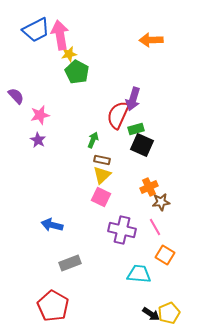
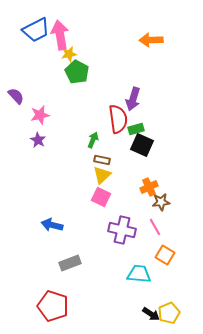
red semicircle: moved 4 px down; rotated 148 degrees clockwise
red pentagon: rotated 12 degrees counterclockwise
